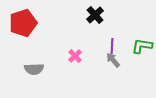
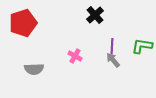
pink cross: rotated 16 degrees counterclockwise
